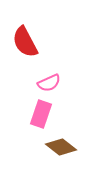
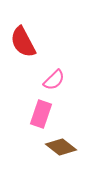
red semicircle: moved 2 px left
pink semicircle: moved 5 px right, 3 px up; rotated 20 degrees counterclockwise
